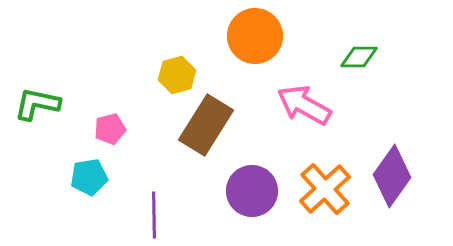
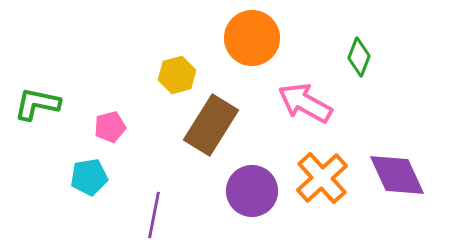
orange circle: moved 3 px left, 2 px down
green diamond: rotated 69 degrees counterclockwise
pink arrow: moved 1 px right, 2 px up
brown rectangle: moved 5 px right
pink pentagon: moved 2 px up
purple diamond: moved 5 px right, 1 px up; rotated 60 degrees counterclockwise
orange cross: moved 3 px left, 11 px up
purple line: rotated 12 degrees clockwise
